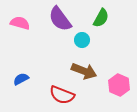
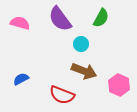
cyan circle: moved 1 px left, 4 px down
